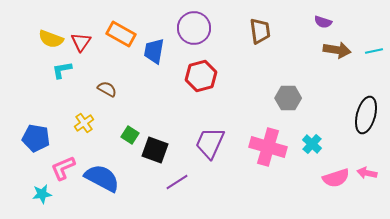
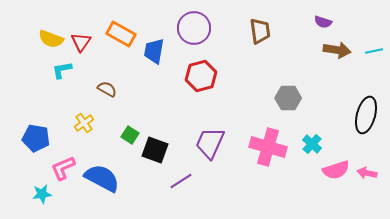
pink semicircle: moved 8 px up
purple line: moved 4 px right, 1 px up
